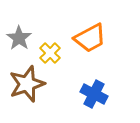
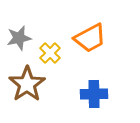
gray star: rotated 25 degrees clockwise
brown star: rotated 15 degrees counterclockwise
blue cross: rotated 28 degrees counterclockwise
